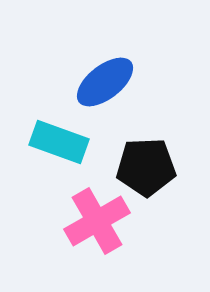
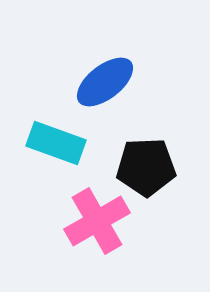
cyan rectangle: moved 3 px left, 1 px down
